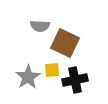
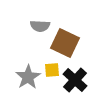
black cross: rotated 35 degrees counterclockwise
